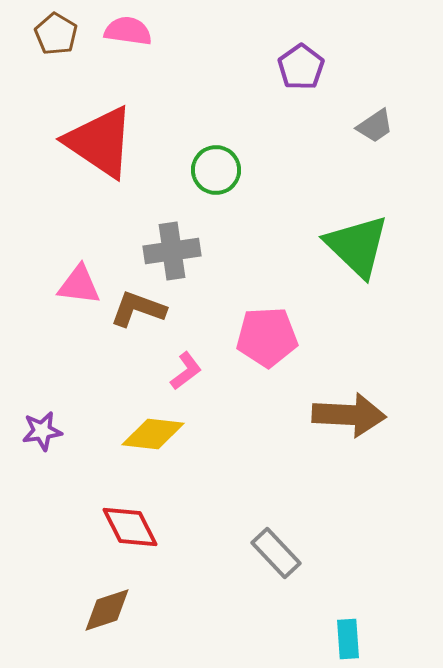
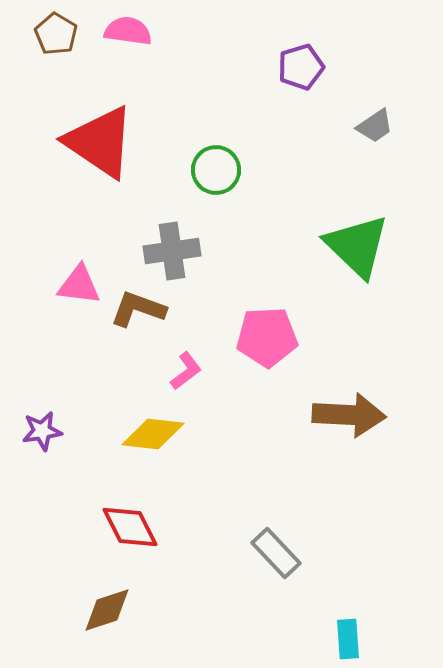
purple pentagon: rotated 18 degrees clockwise
